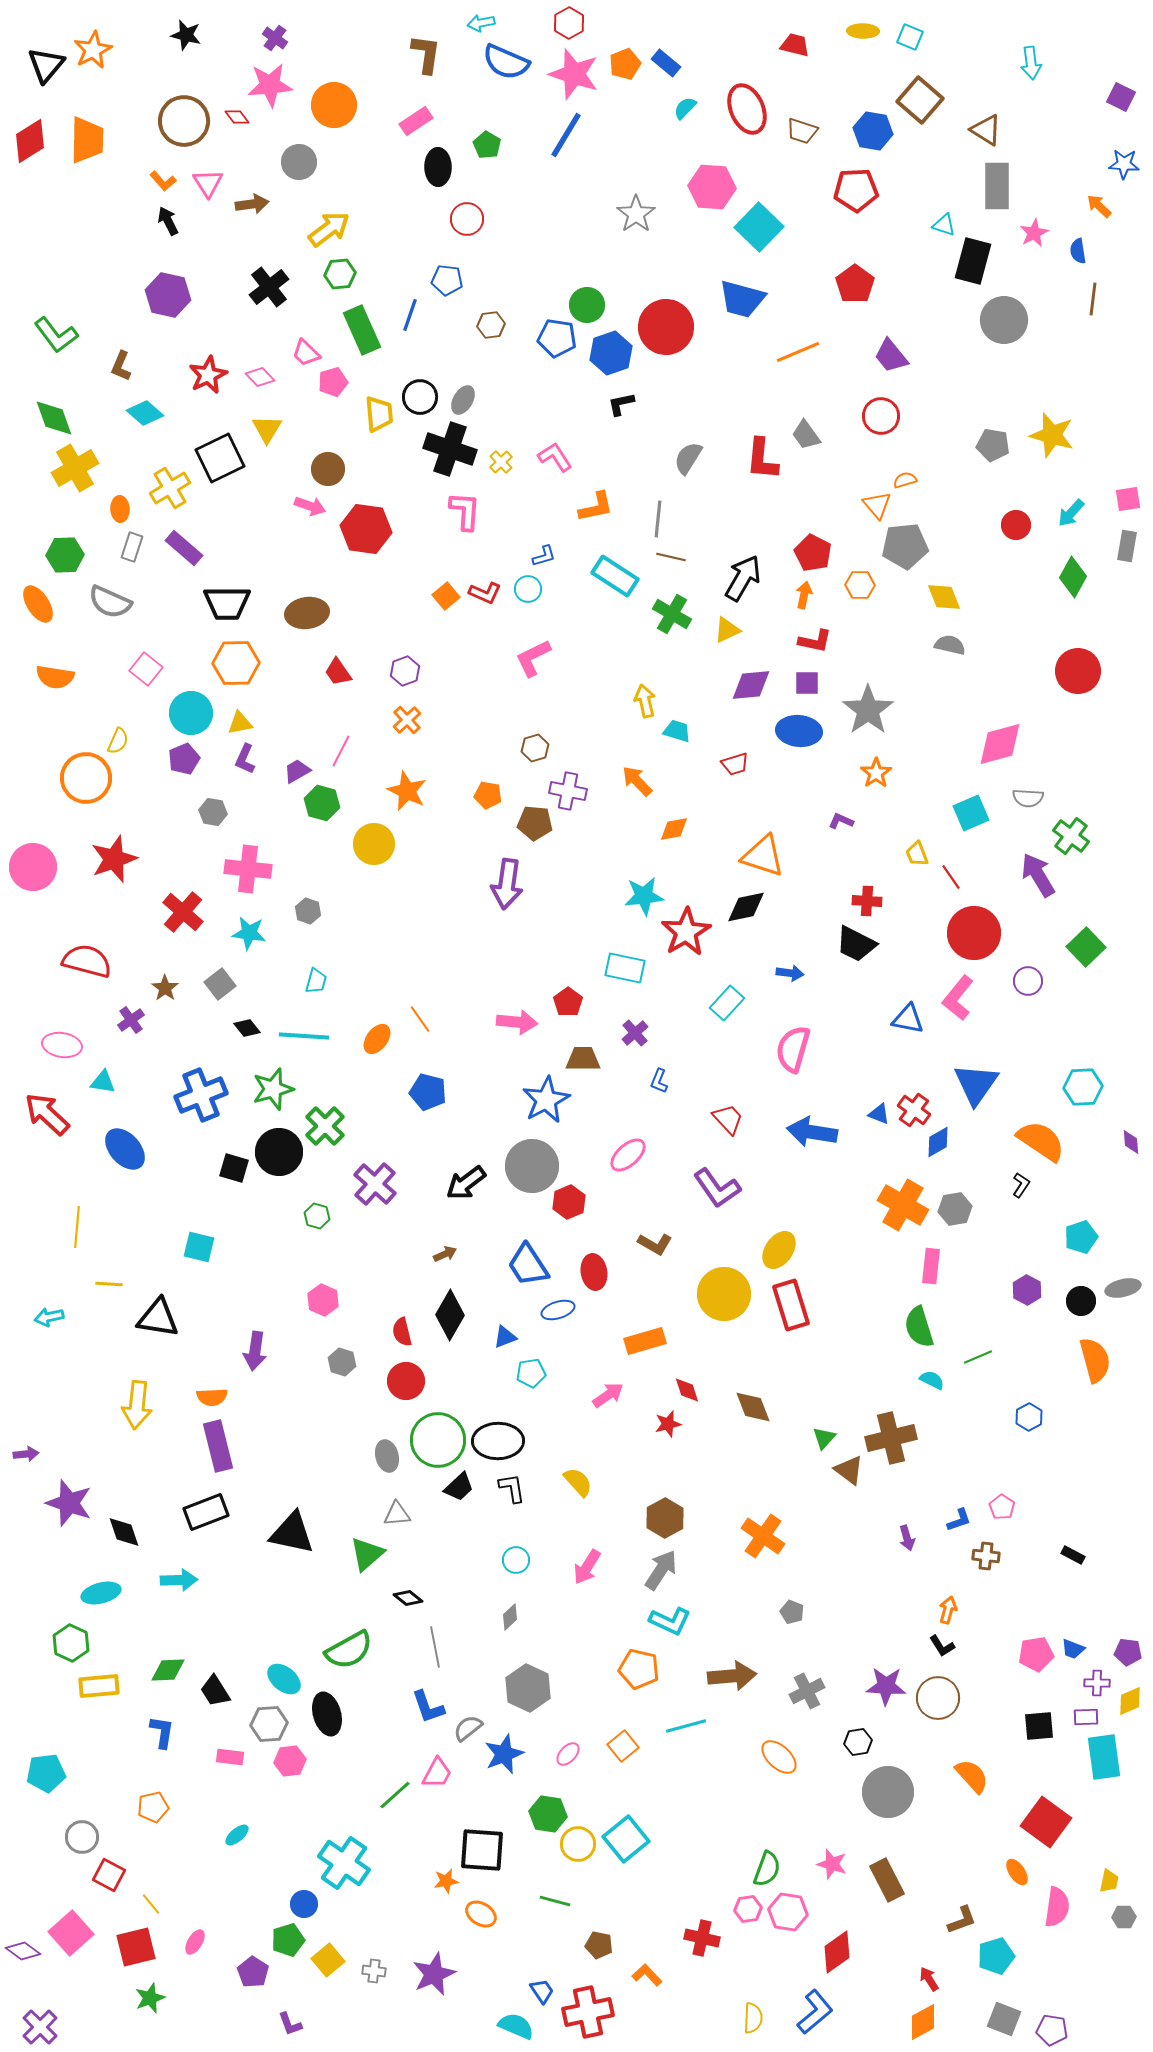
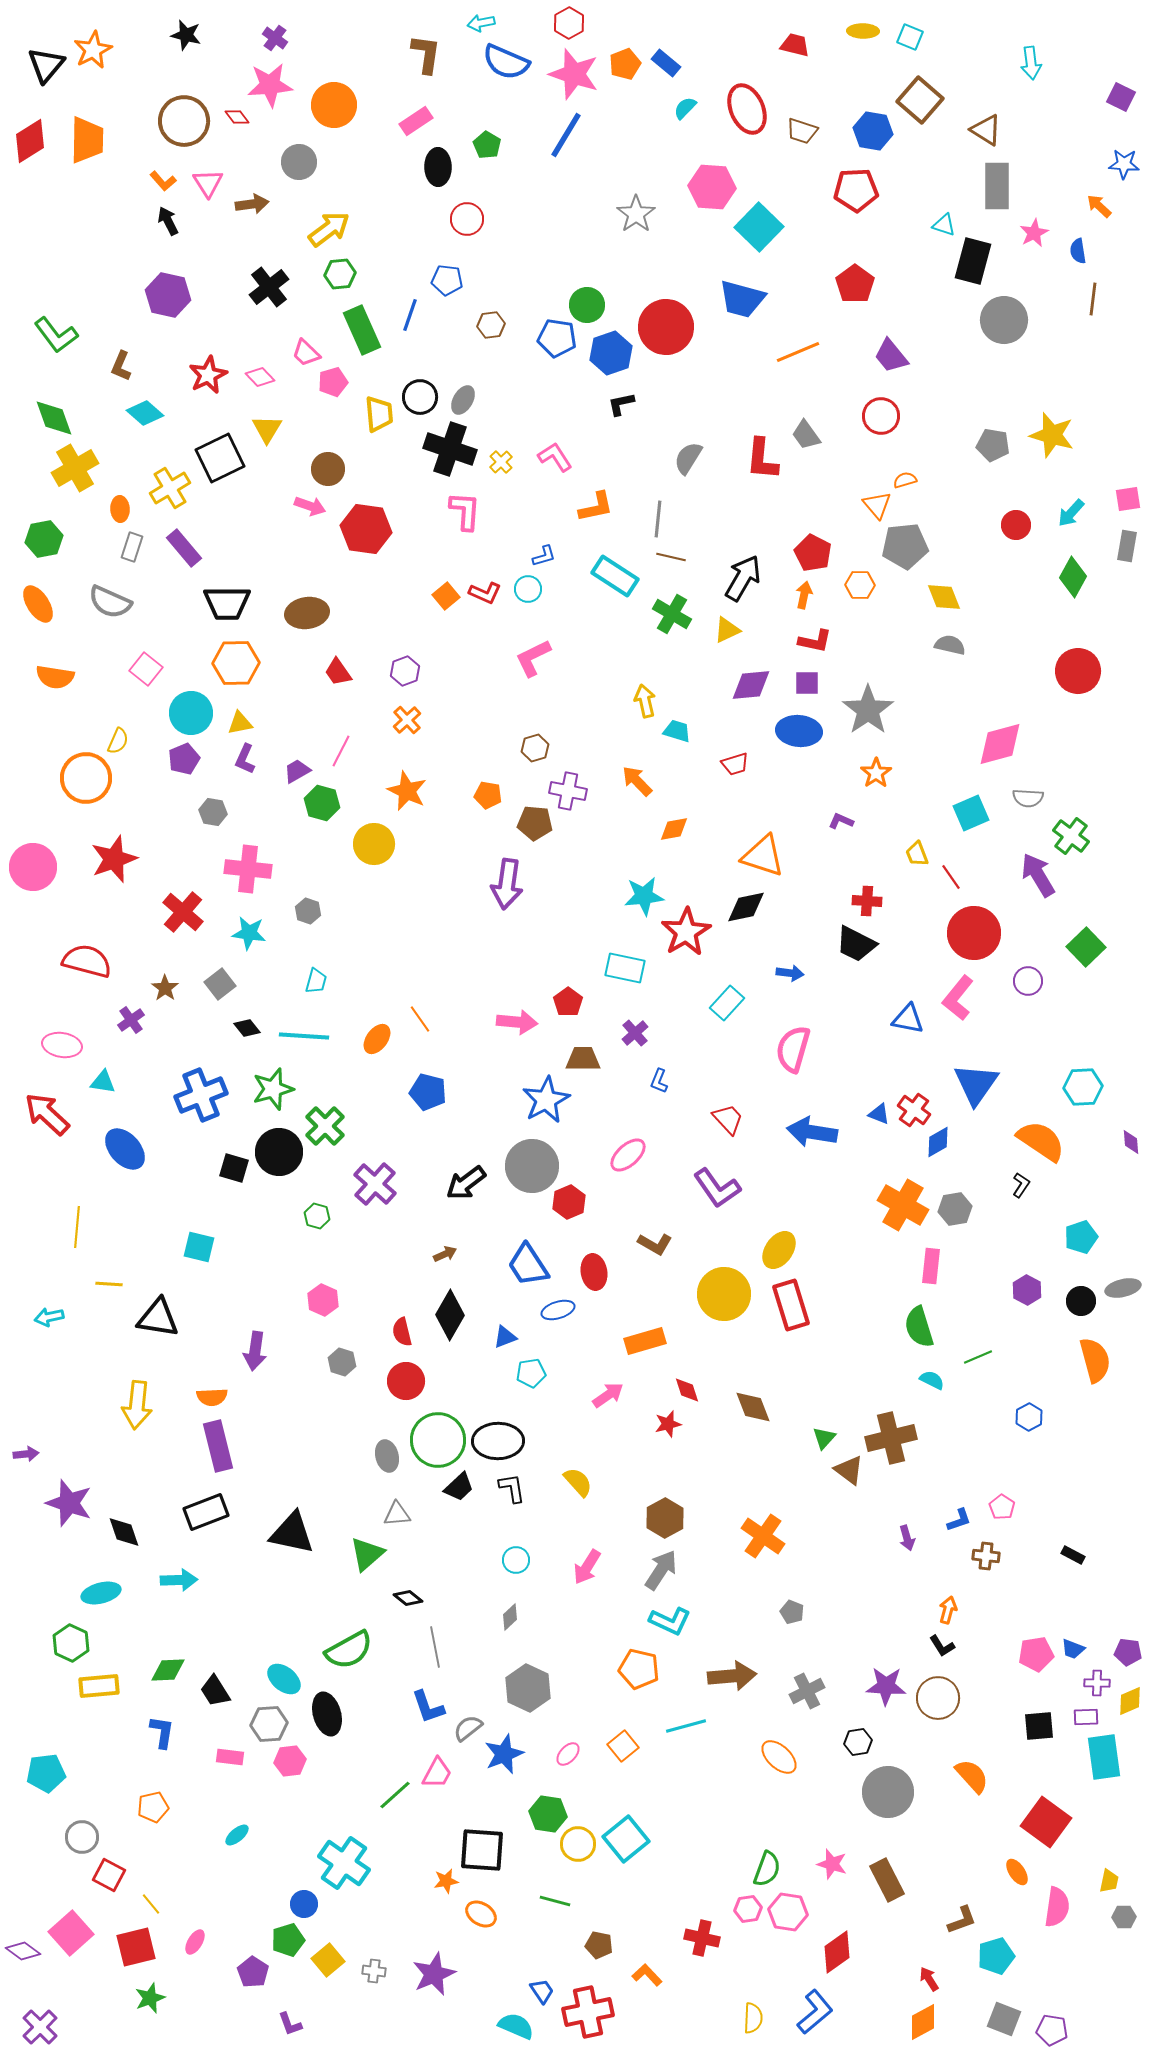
purple rectangle at (184, 548): rotated 9 degrees clockwise
green hexagon at (65, 555): moved 21 px left, 16 px up; rotated 9 degrees counterclockwise
